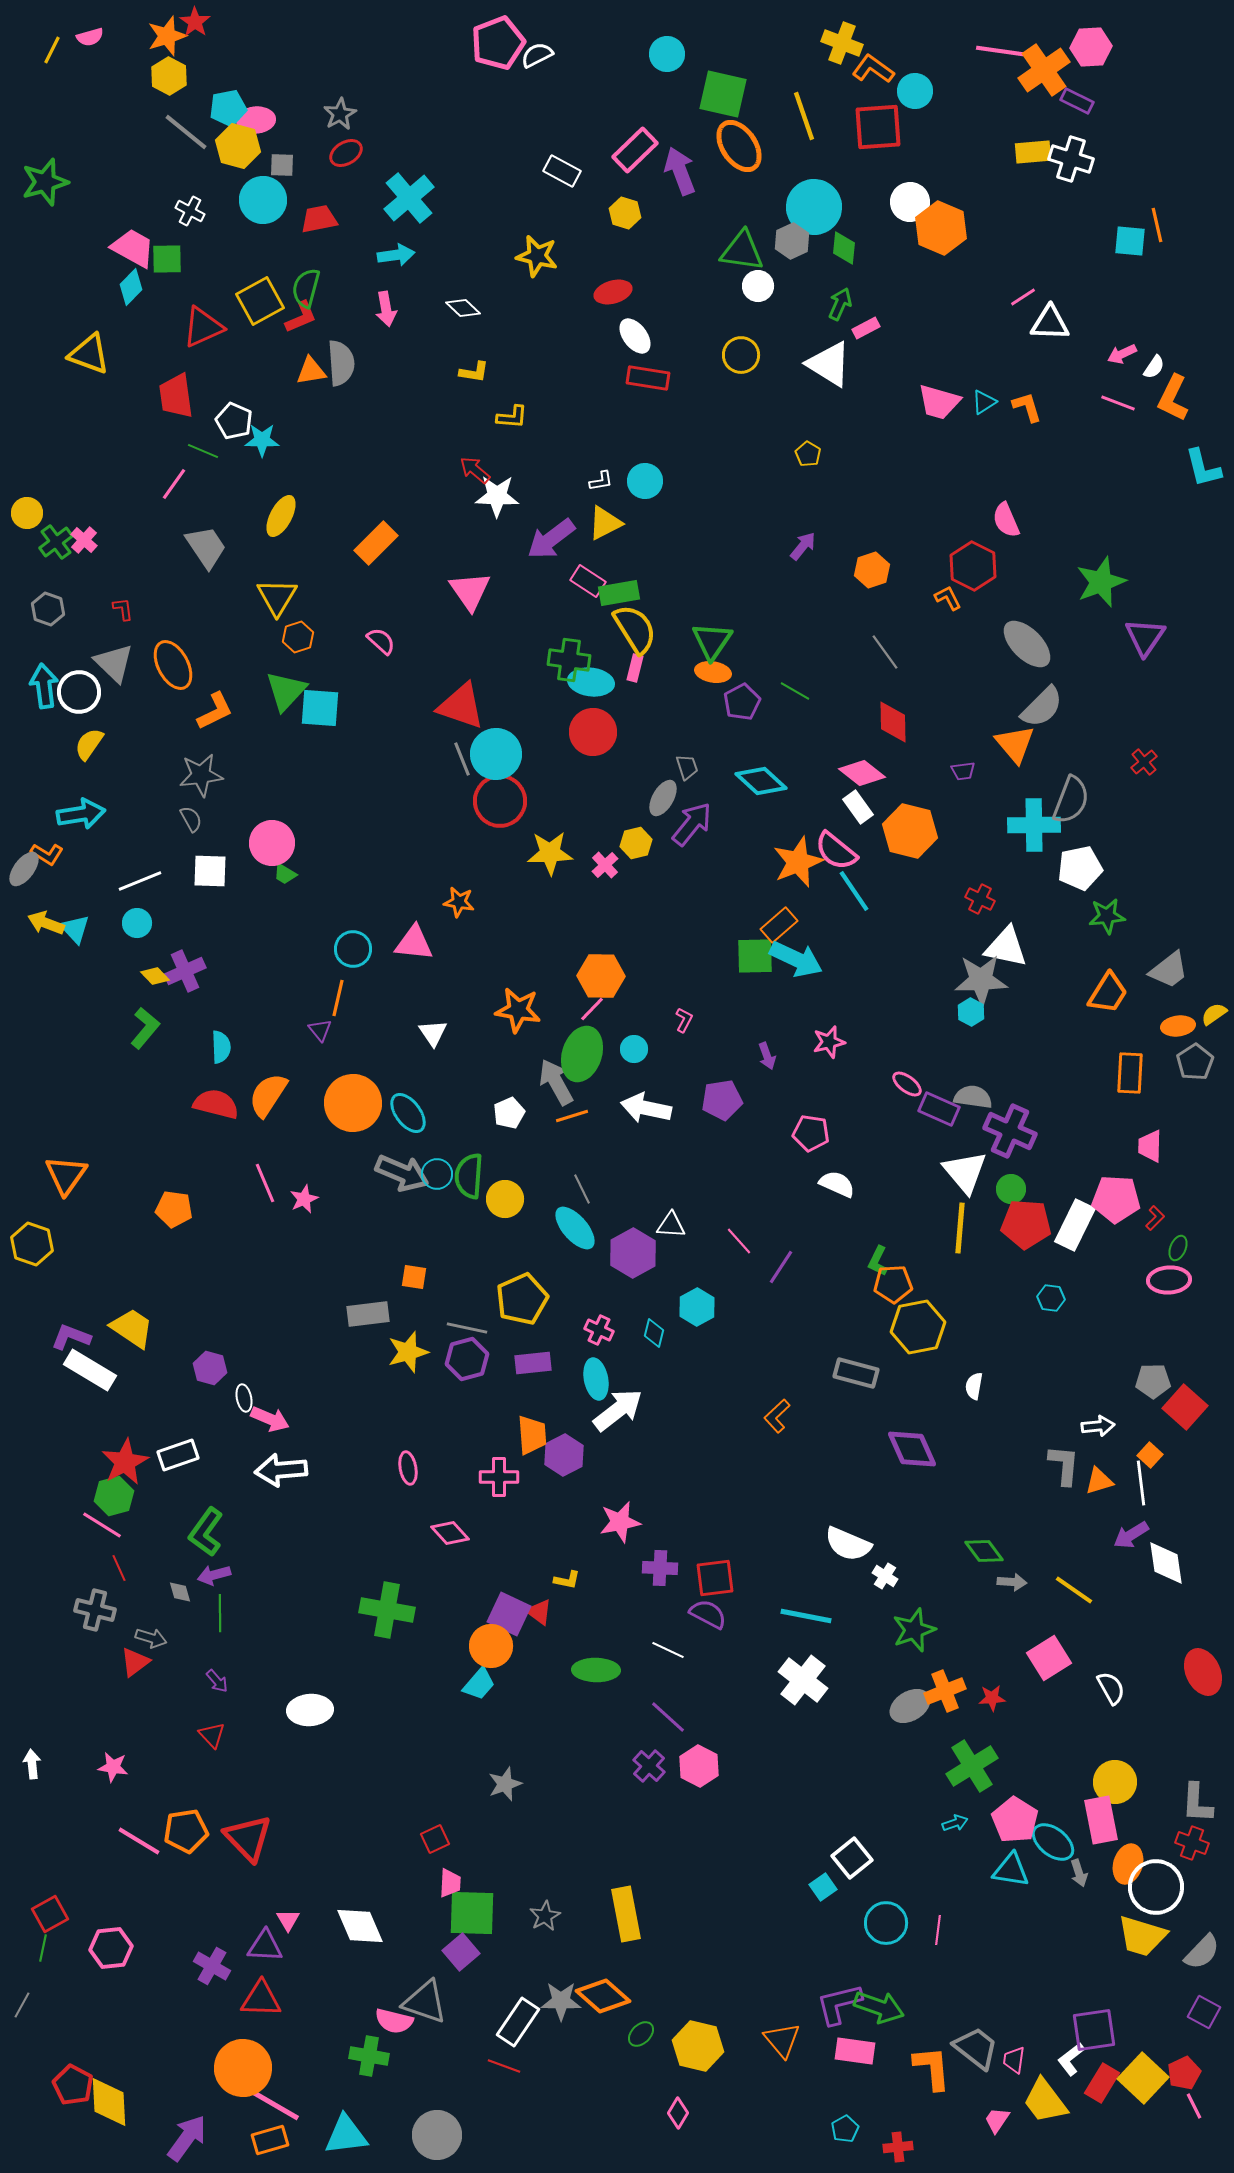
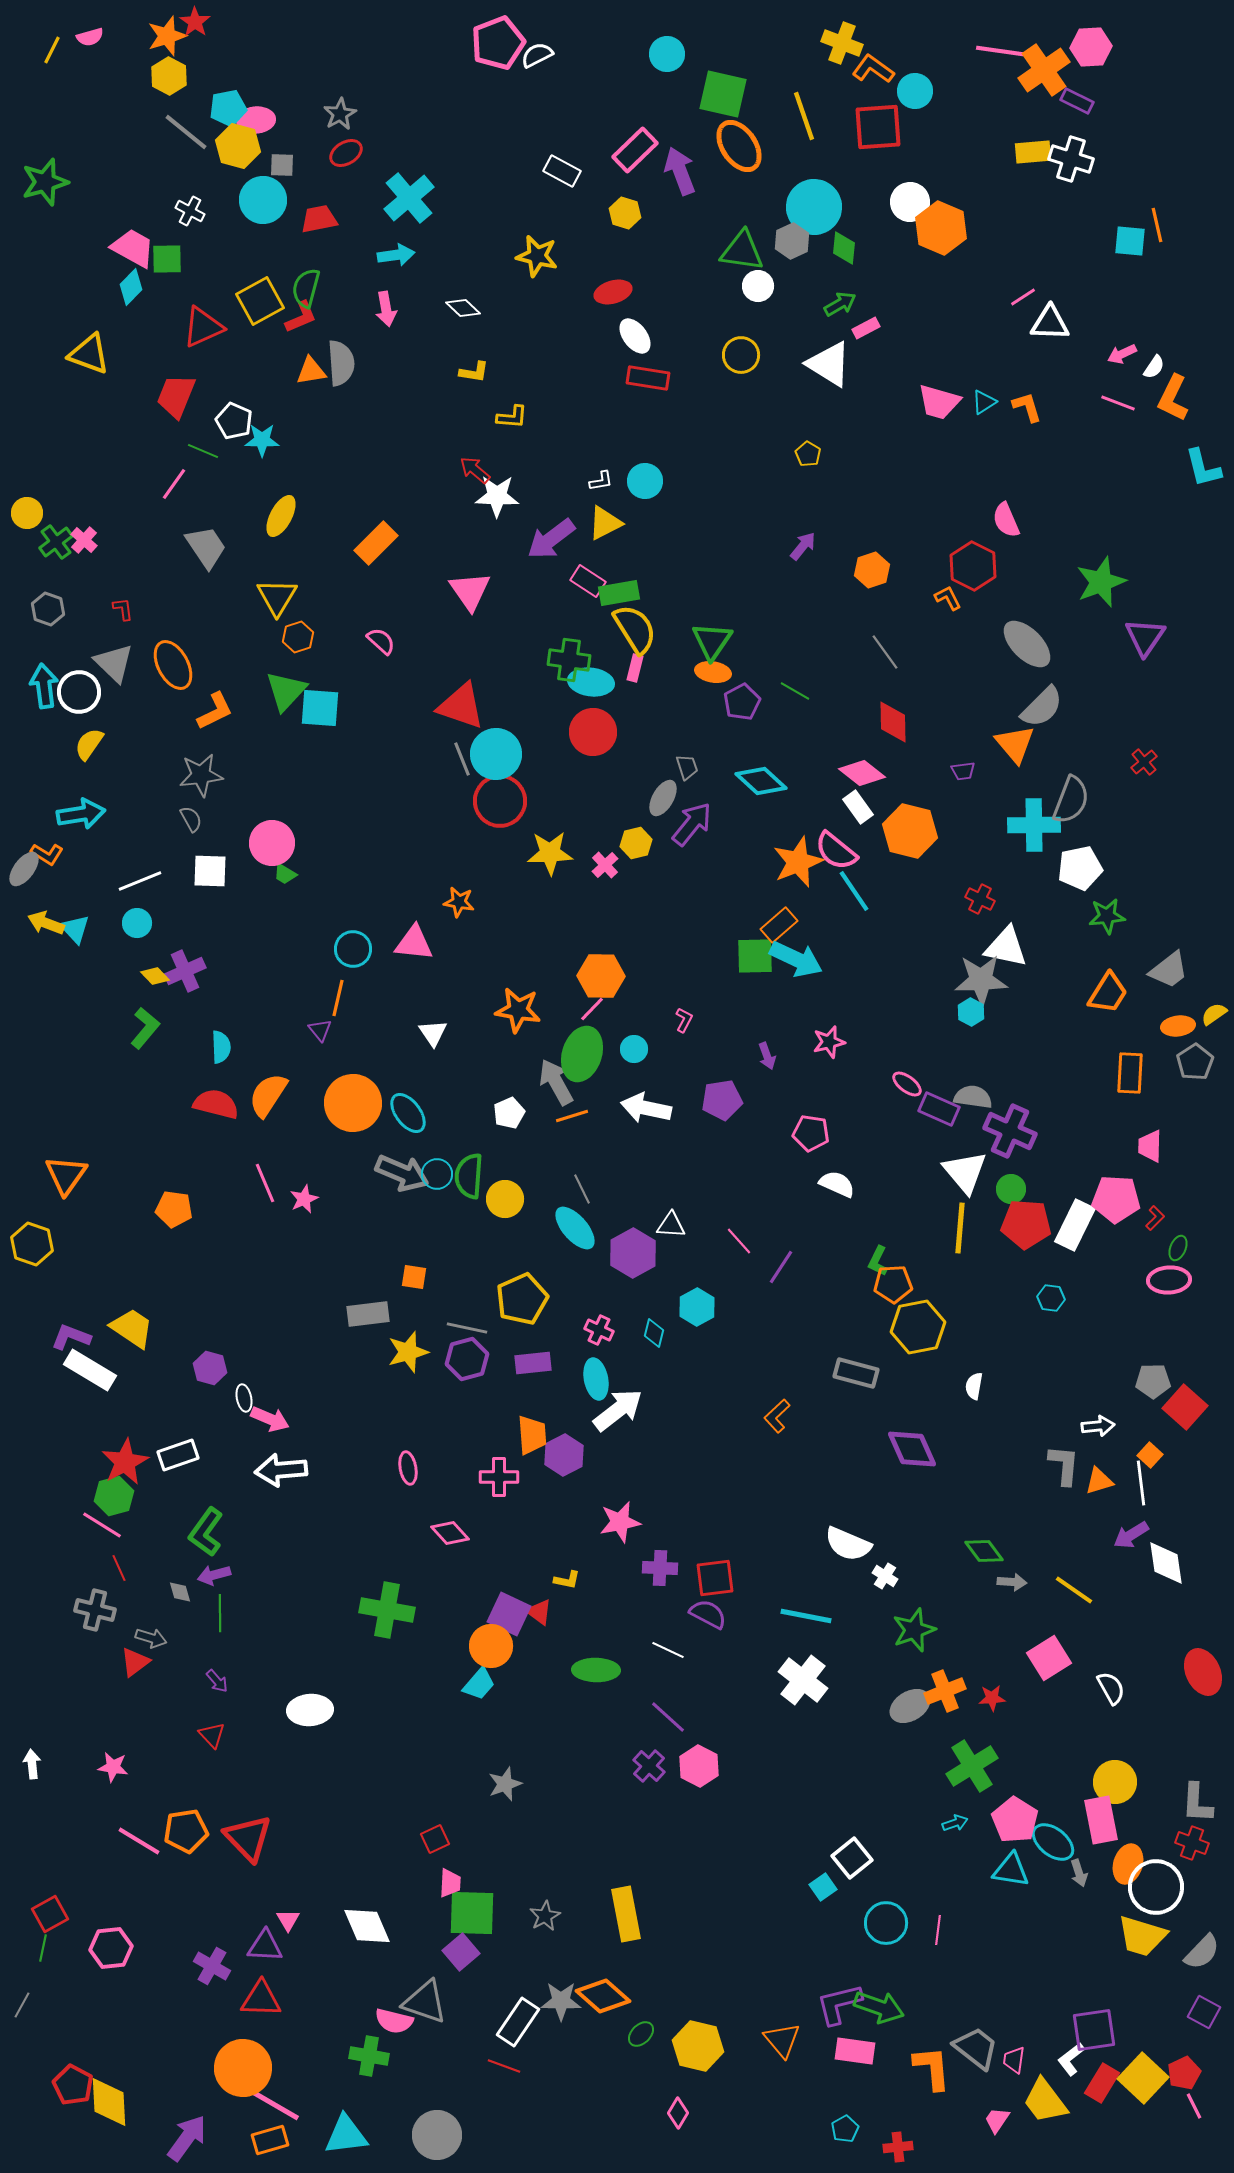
green arrow at (840, 304): rotated 36 degrees clockwise
red trapezoid at (176, 396): rotated 30 degrees clockwise
white diamond at (360, 1926): moved 7 px right
